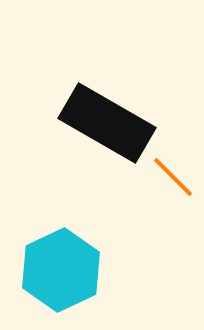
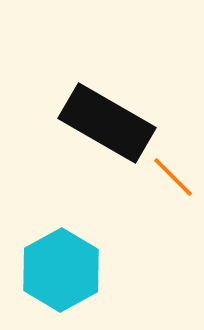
cyan hexagon: rotated 4 degrees counterclockwise
